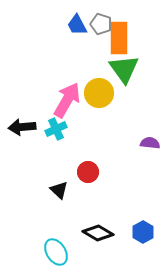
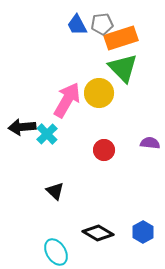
gray pentagon: moved 1 px right; rotated 25 degrees counterclockwise
orange rectangle: moved 2 px right; rotated 72 degrees clockwise
green triangle: moved 1 px left, 1 px up; rotated 8 degrees counterclockwise
cyan cross: moved 9 px left, 5 px down; rotated 20 degrees counterclockwise
red circle: moved 16 px right, 22 px up
black triangle: moved 4 px left, 1 px down
